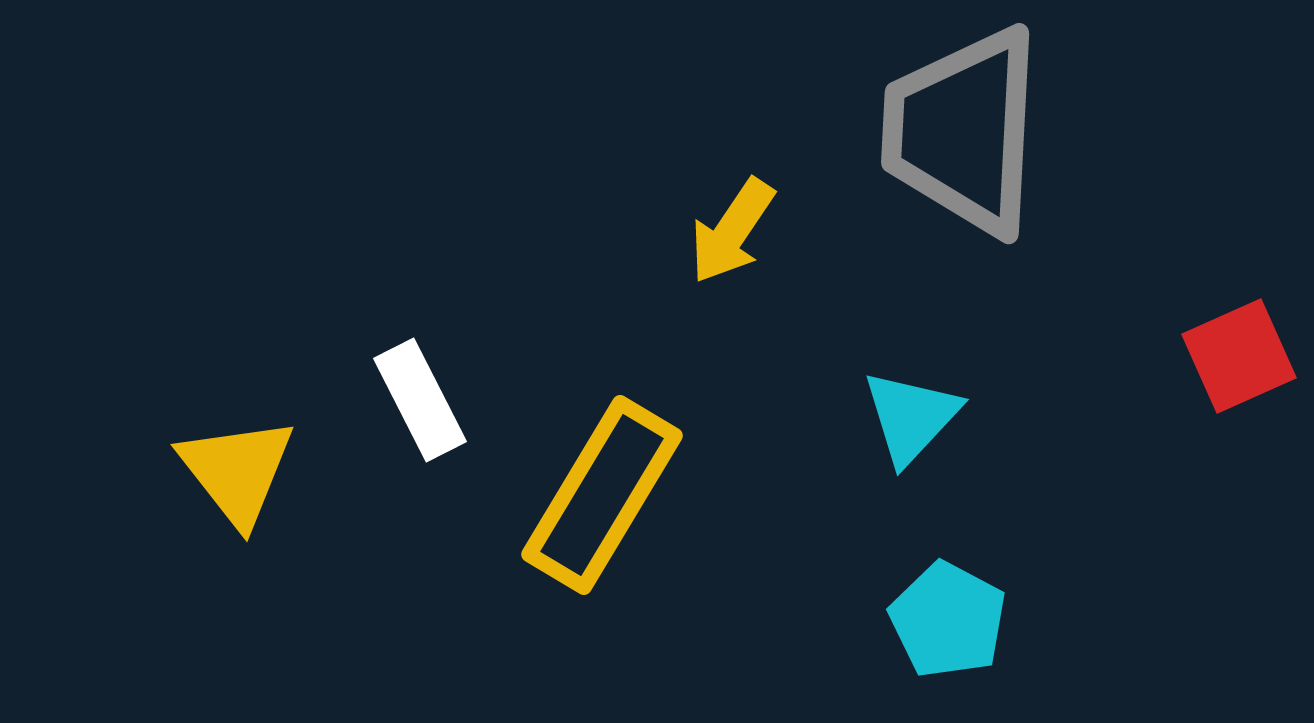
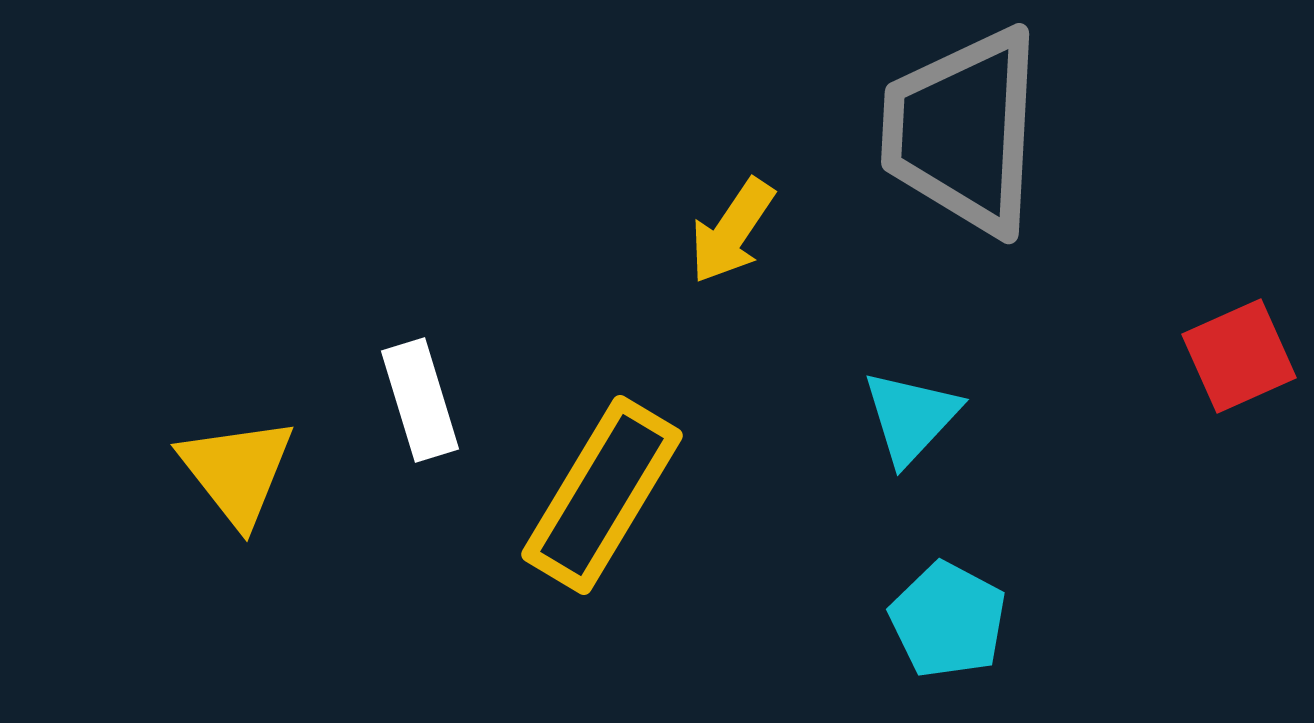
white rectangle: rotated 10 degrees clockwise
